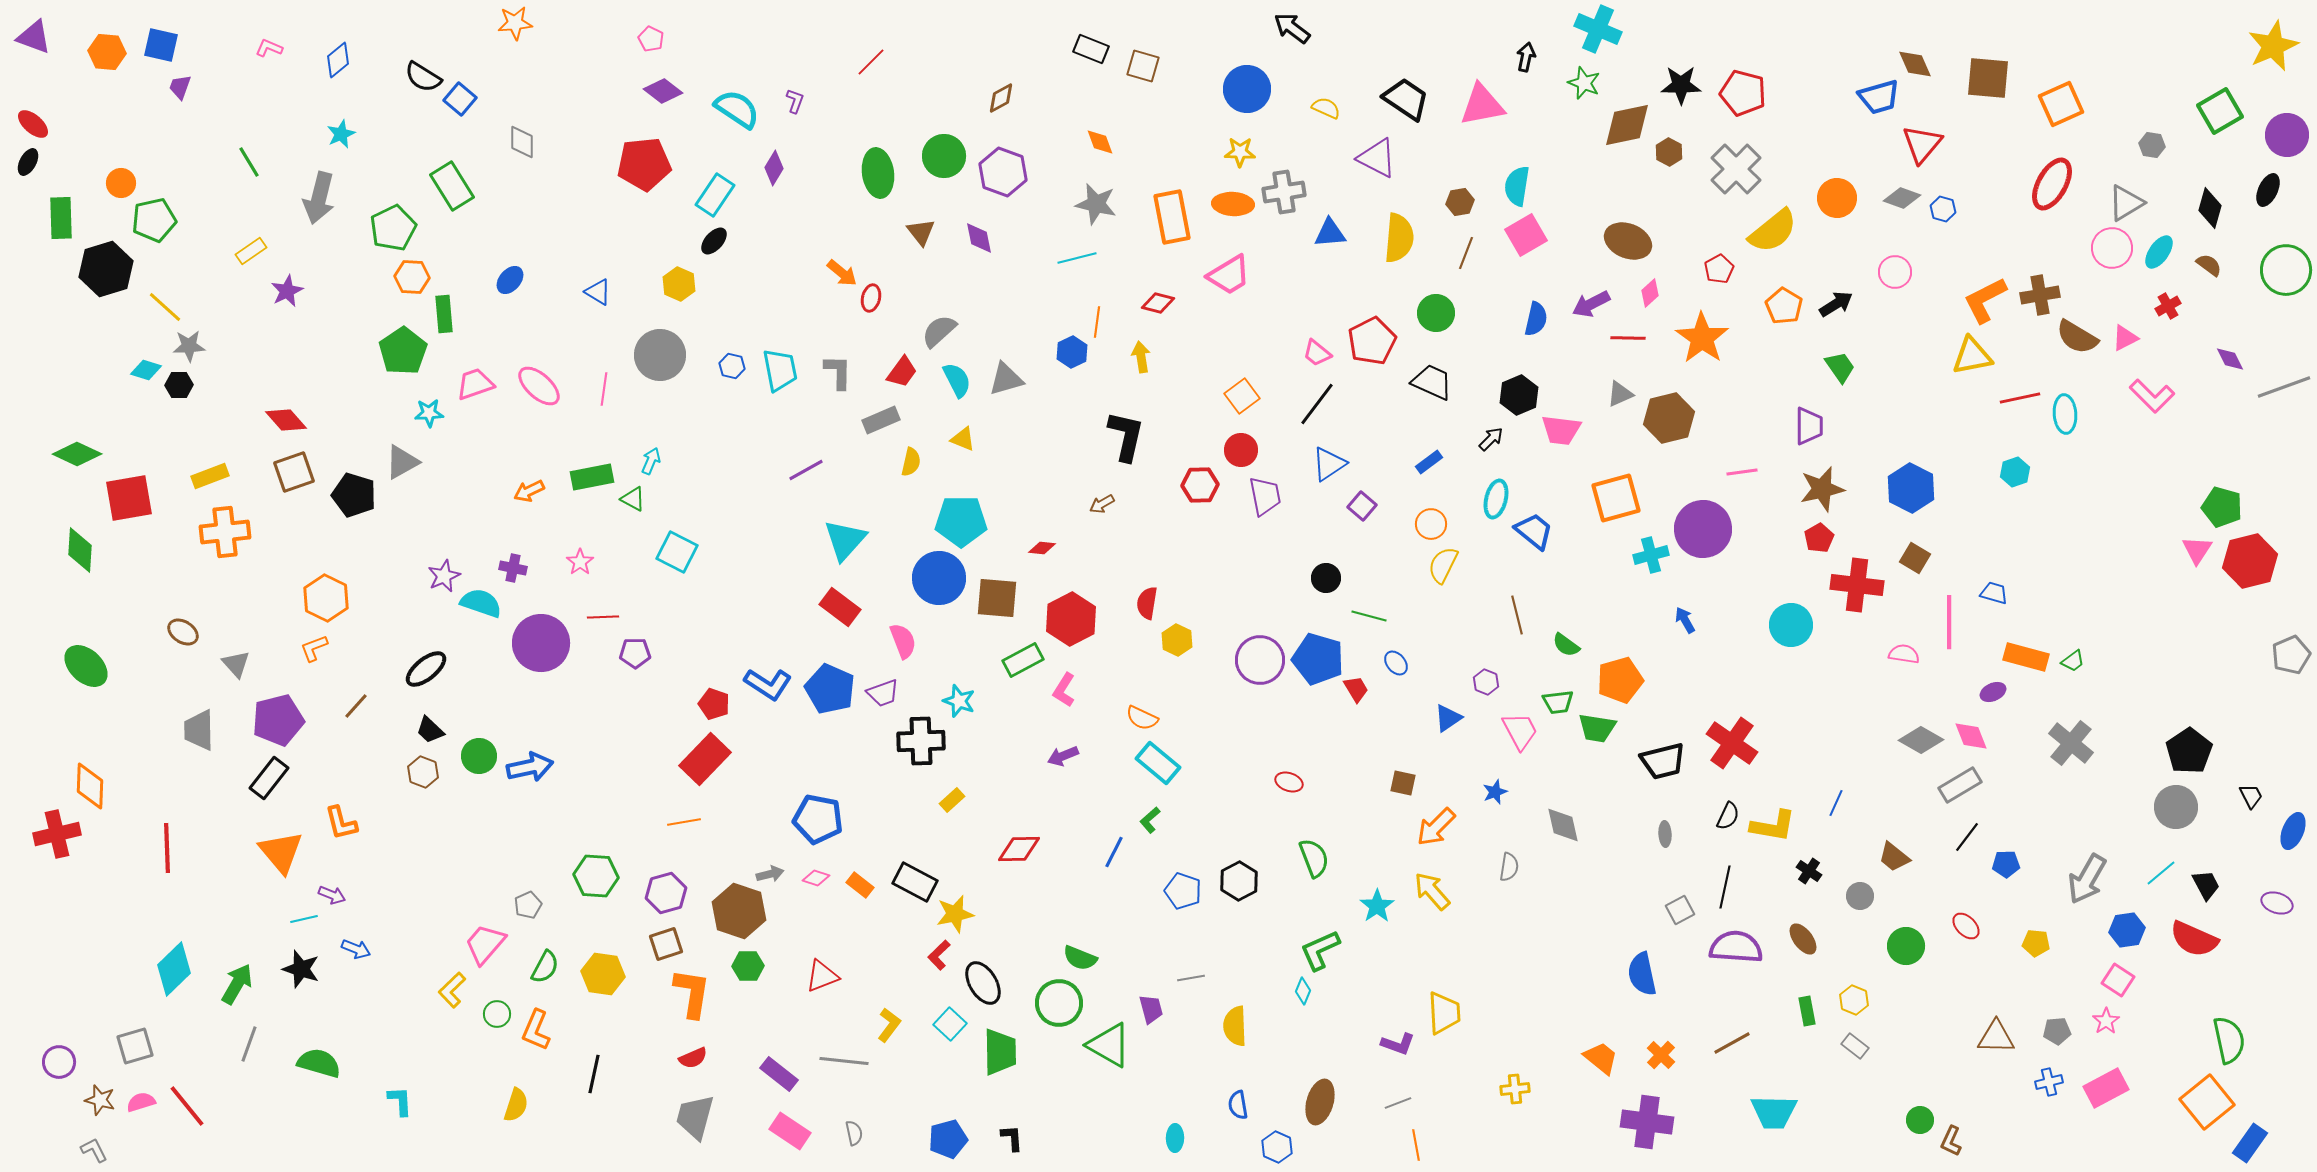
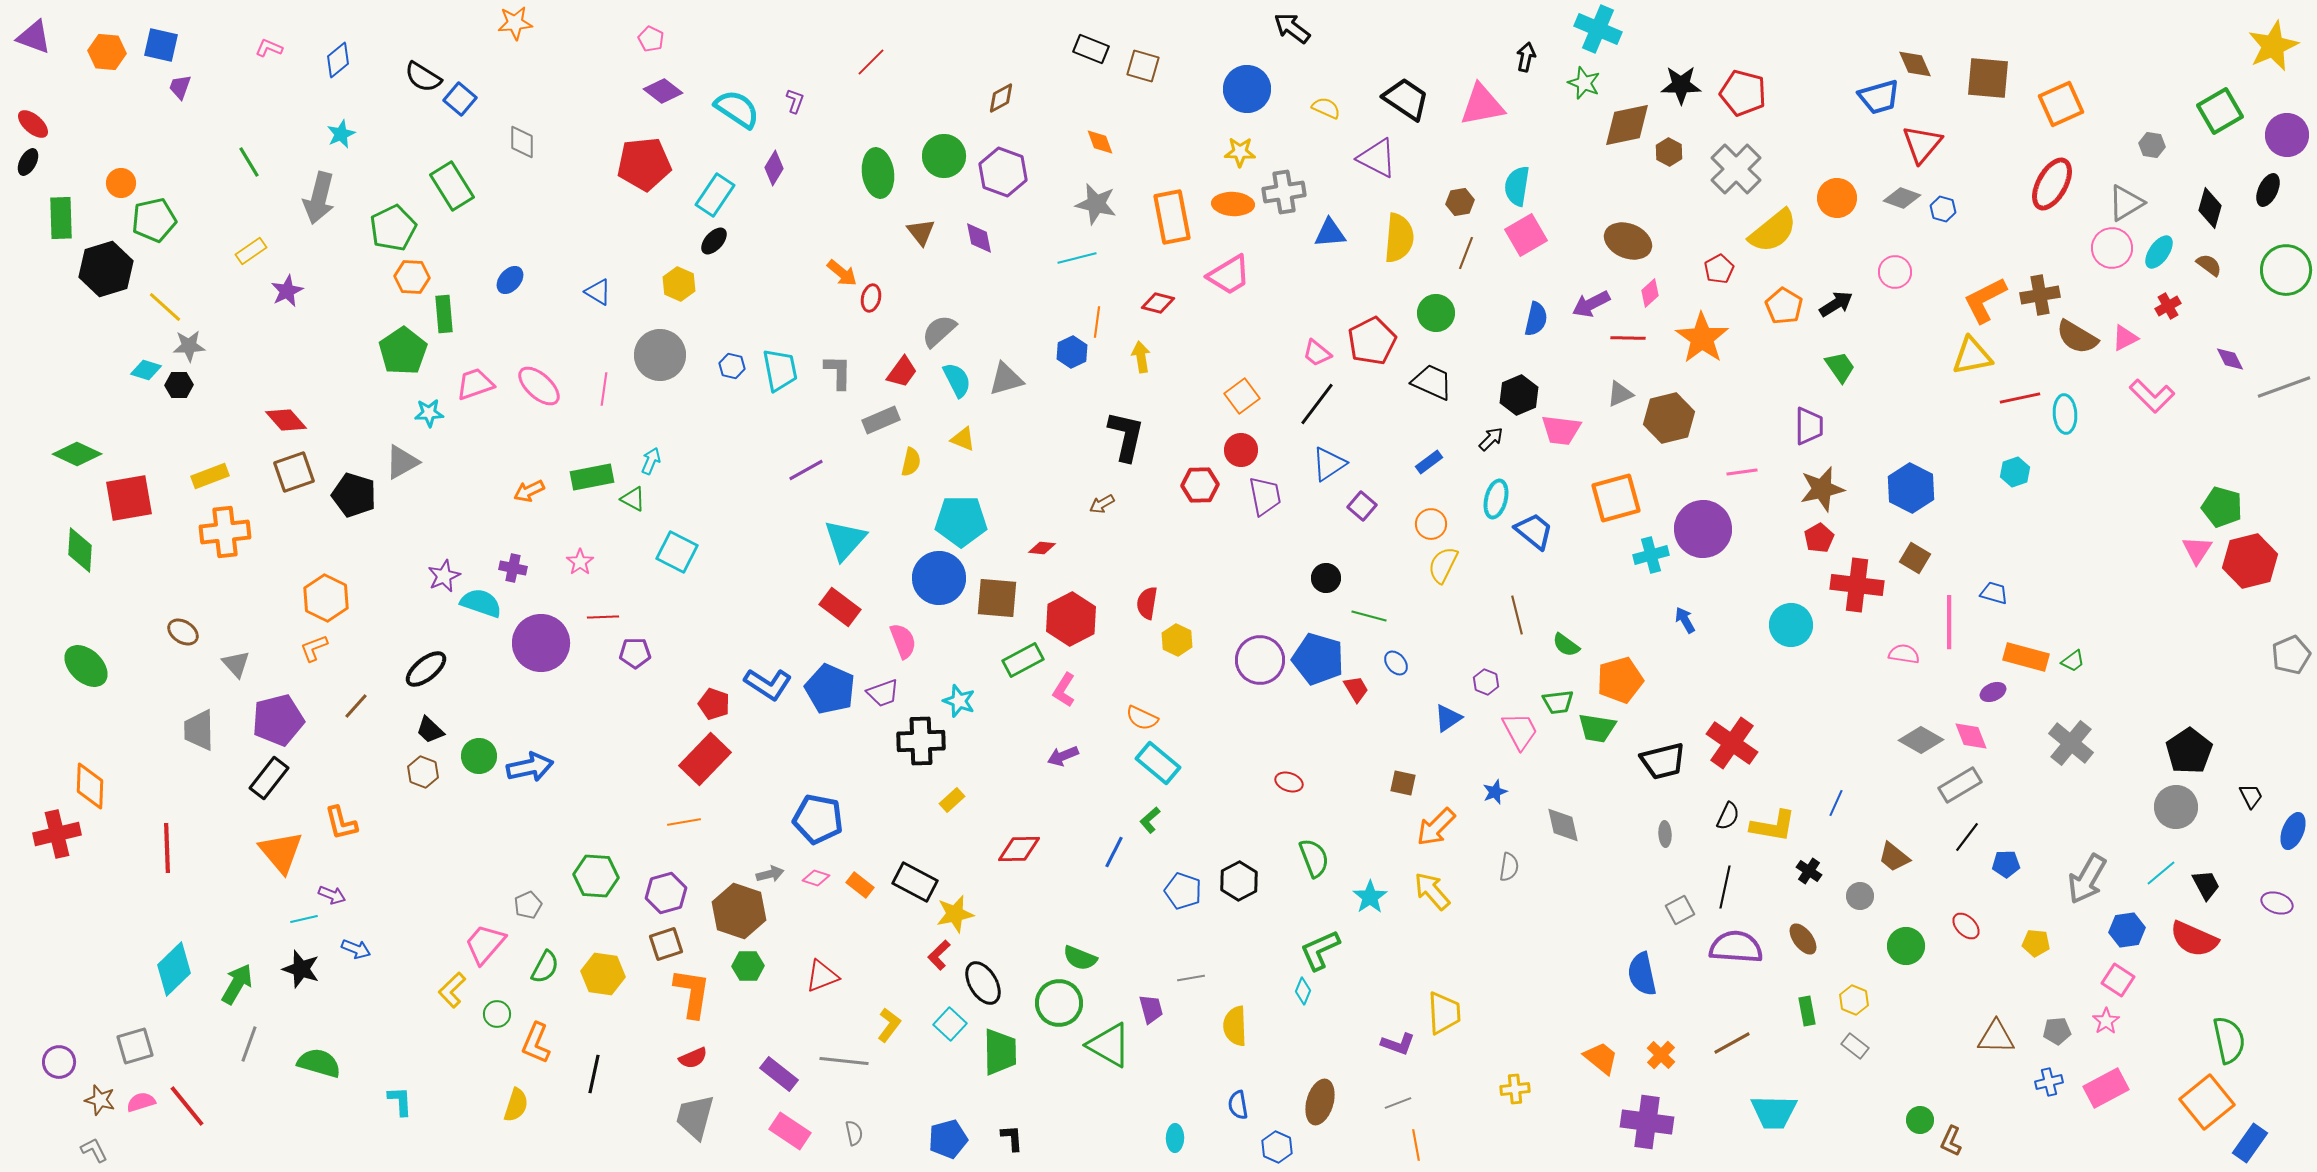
cyan star at (1377, 906): moved 7 px left, 9 px up
orange L-shape at (536, 1030): moved 13 px down
